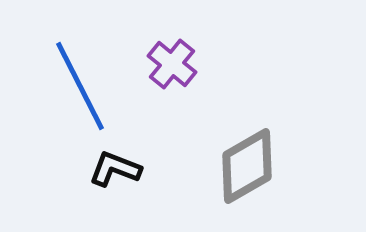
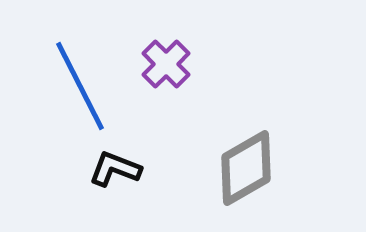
purple cross: moved 6 px left; rotated 6 degrees clockwise
gray diamond: moved 1 px left, 2 px down
